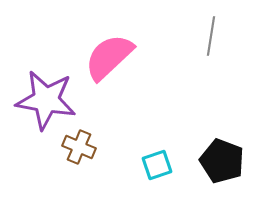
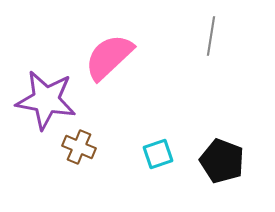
cyan square: moved 1 px right, 11 px up
